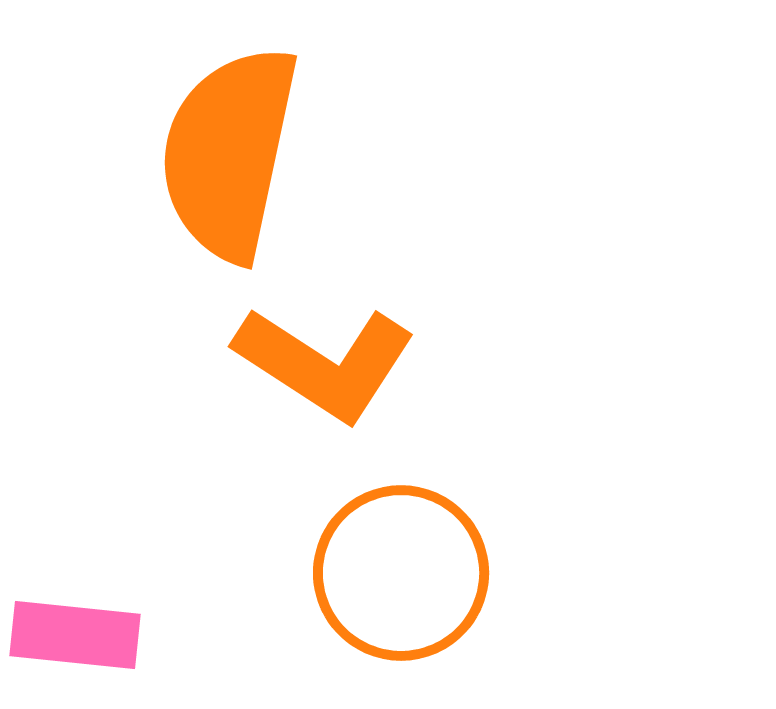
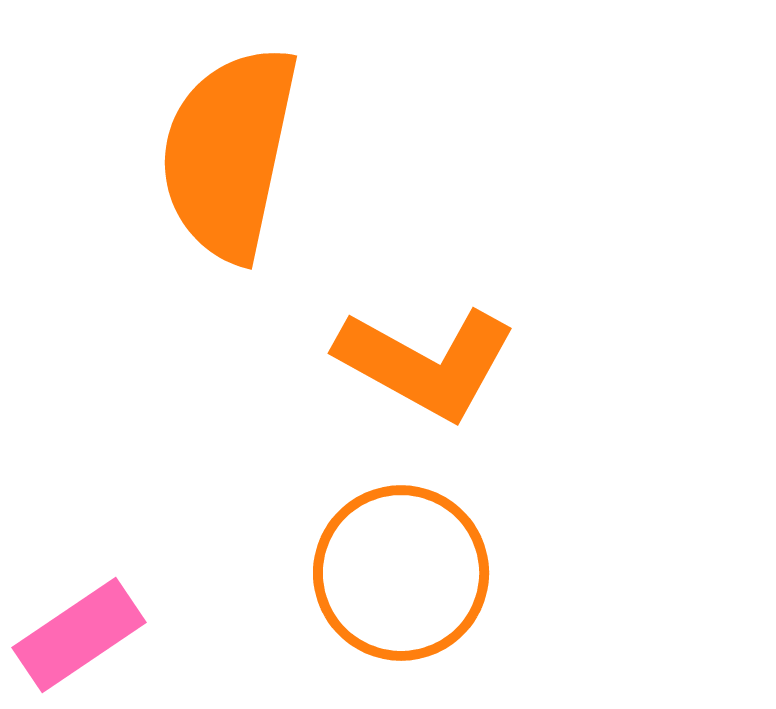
orange L-shape: moved 101 px right; rotated 4 degrees counterclockwise
pink rectangle: moved 4 px right; rotated 40 degrees counterclockwise
